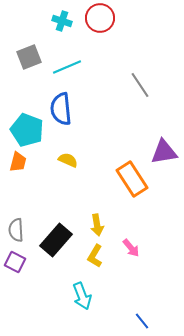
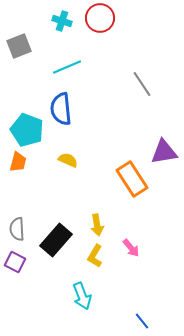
gray square: moved 10 px left, 11 px up
gray line: moved 2 px right, 1 px up
gray semicircle: moved 1 px right, 1 px up
